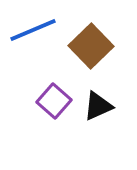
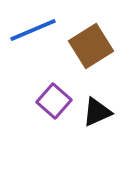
brown square: rotated 12 degrees clockwise
black triangle: moved 1 px left, 6 px down
